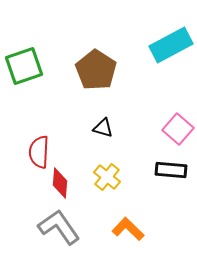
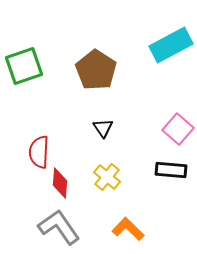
black triangle: rotated 40 degrees clockwise
